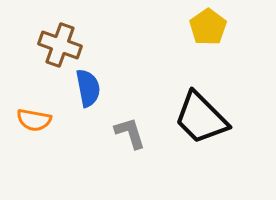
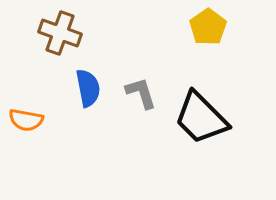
brown cross: moved 12 px up
orange semicircle: moved 8 px left
gray L-shape: moved 11 px right, 40 px up
